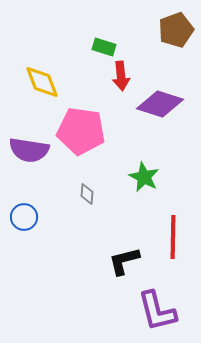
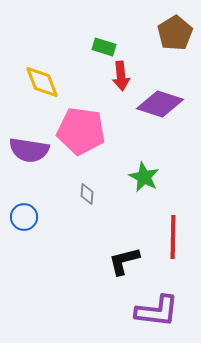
brown pentagon: moved 1 px left, 3 px down; rotated 12 degrees counterclockwise
purple L-shape: rotated 69 degrees counterclockwise
